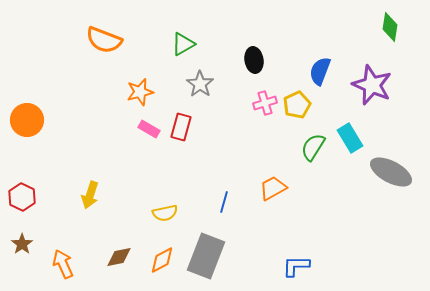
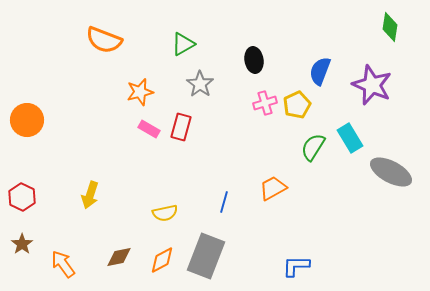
orange arrow: rotated 12 degrees counterclockwise
